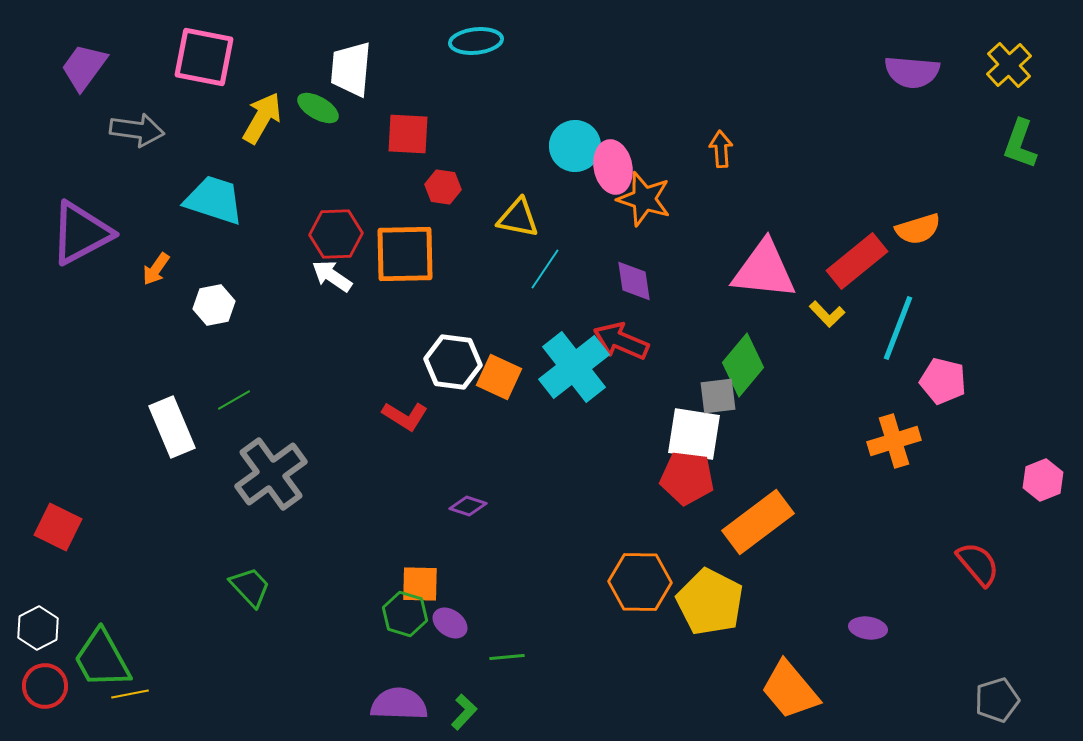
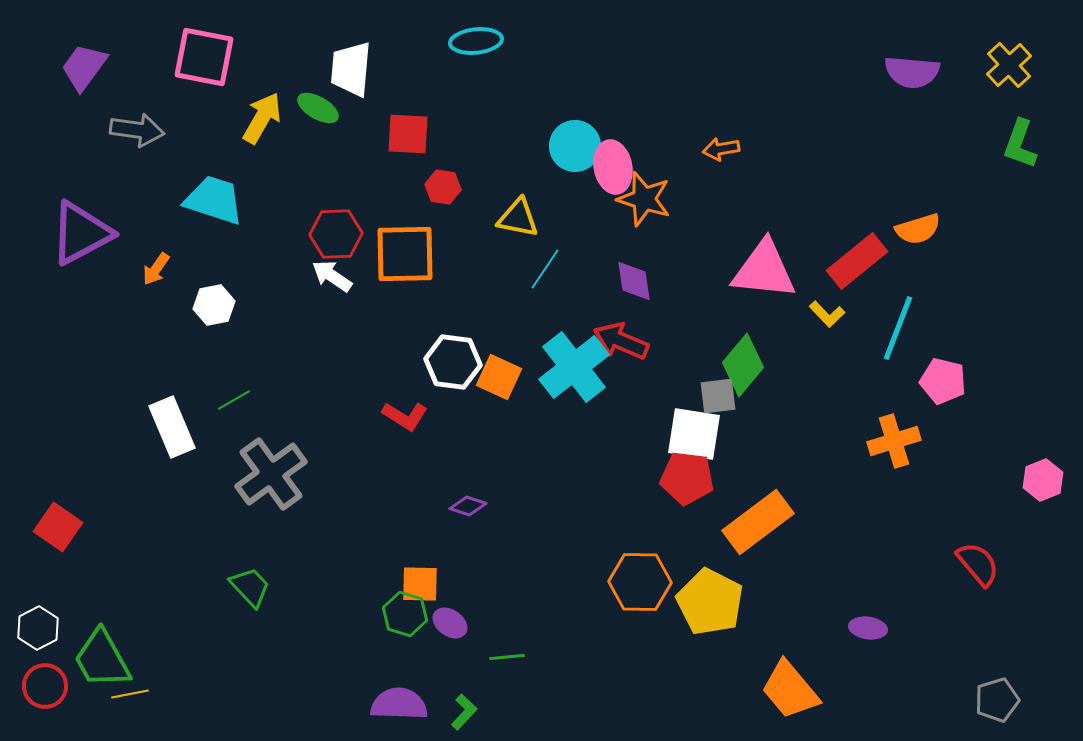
orange arrow at (721, 149): rotated 96 degrees counterclockwise
red square at (58, 527): rotated 9 degrees clockwise
